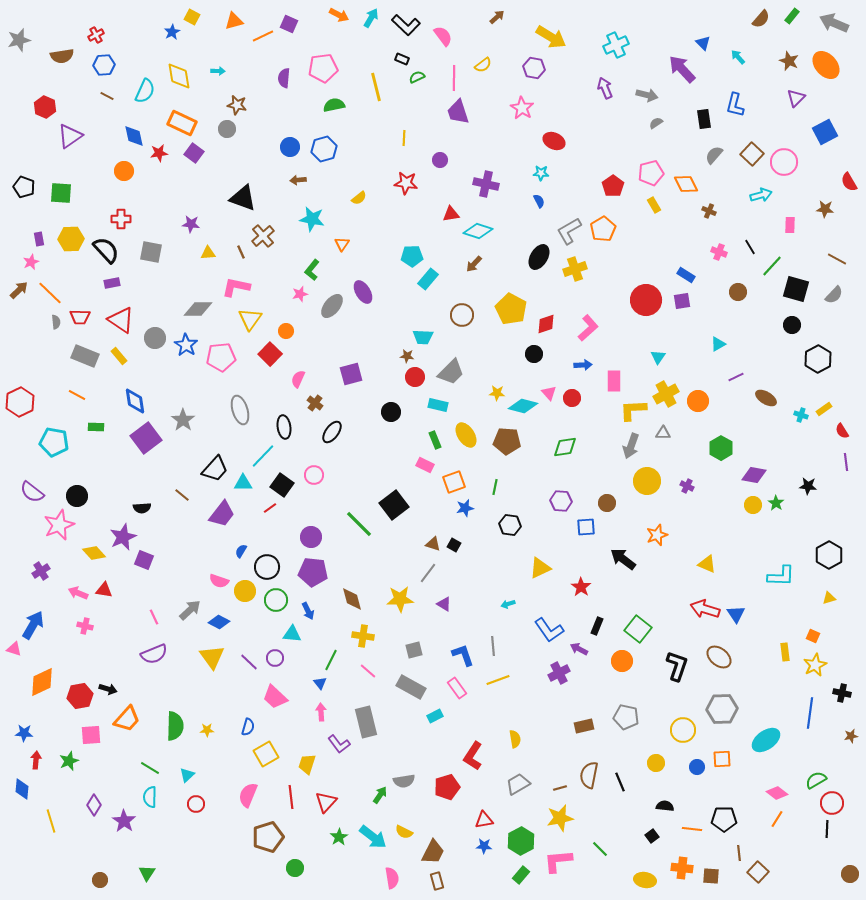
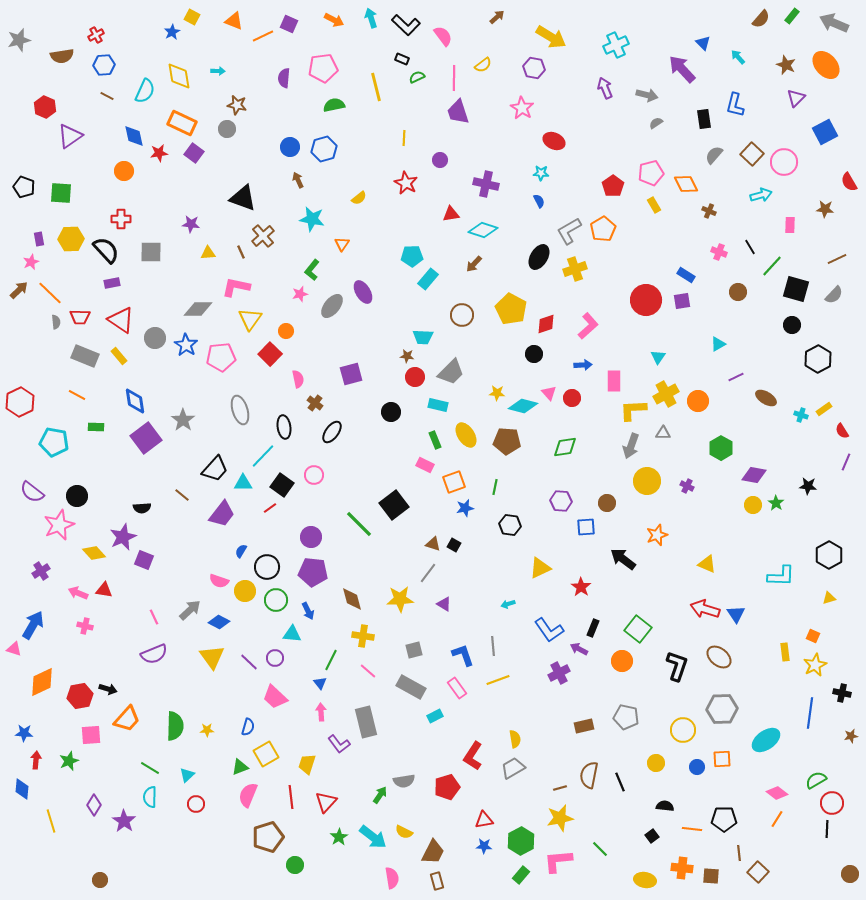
orange arrow at (339, 15): moved 5 px left, 5 px down
cyan arrow at (371, 18): rotated 48 degrees counterclockwise
orange triangle at (234, 21): rotated 36 degrees clockwise
brown star at (789, 61): moved 3 px left, 4 px down
brown arrow at (298, 180): rotated 70 degrees clockwise
red star at (406, 183): rotated 20 degrees clockwise
cyan diamond at (478, 231): moved 5 px right, 1 px up
gray square at (151, 252): rotated 10 degrees counterclockwise
brown line at (837, 259): rotated 54 degrees counterclockwise
pink L-shape at (588, 328): moved 2 px up
pink semicircle at (298, 379): rotated 144 degrees clockwise
purple line at (846, 462): rotated 30 degrees clockwise
black rectangle at (597, 626): moved 4 px left, 2 px down
gray trapezoid at (518, 784): moved 5 px left, 16 px up
green circle at (295, 868): moved 3 px up
green triangle at (147, 873): moved 93 px right, 106 px up; rotated 36 degrees clockwise
